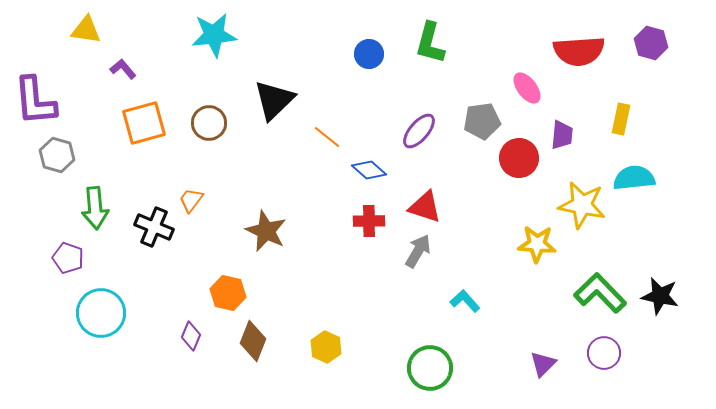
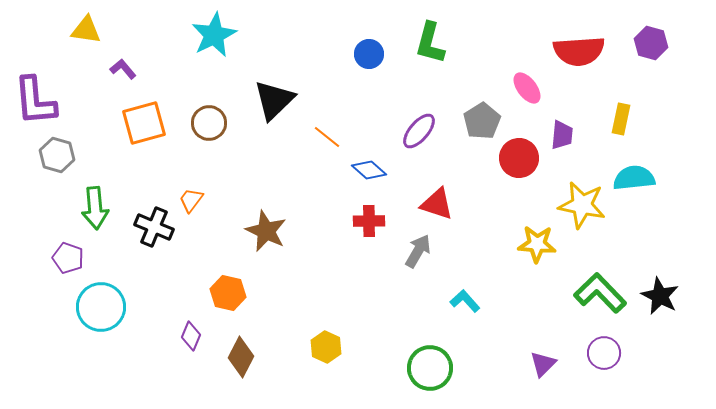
cyan star at (214, 35): rotated 21 degrees counterclockwise
gray pentagon at (482, 121): rotated 24 degrees counterclockwise
red triangle at (425, 207): moved 12 px right, 3 px up
black star at (660, 296): rotated 15 degrees clockwise
cyan circle at (101, 313): moved 6 px up
brown diamond at (253, 341): moved 12 px left, 16 px down; rotated 6 degrees clockwise
